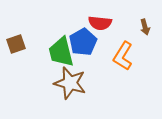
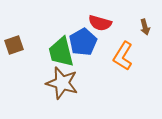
red semicircle: rotated 10 degrees clockwise
brown square: moved 2 px left, 1 px down
brown star: moved 8 px left
